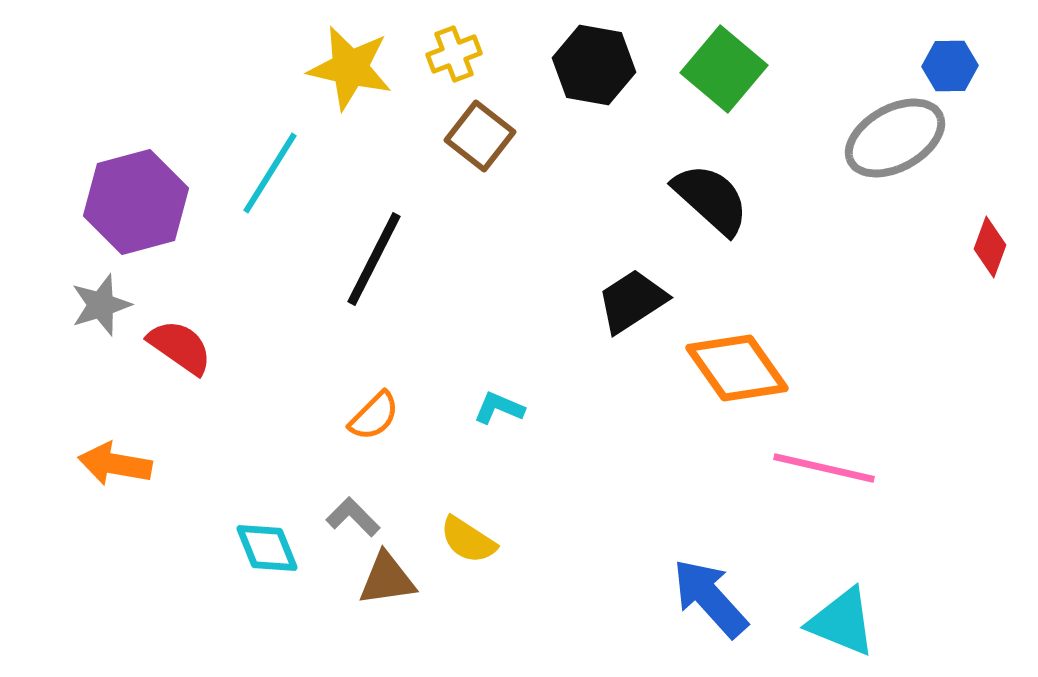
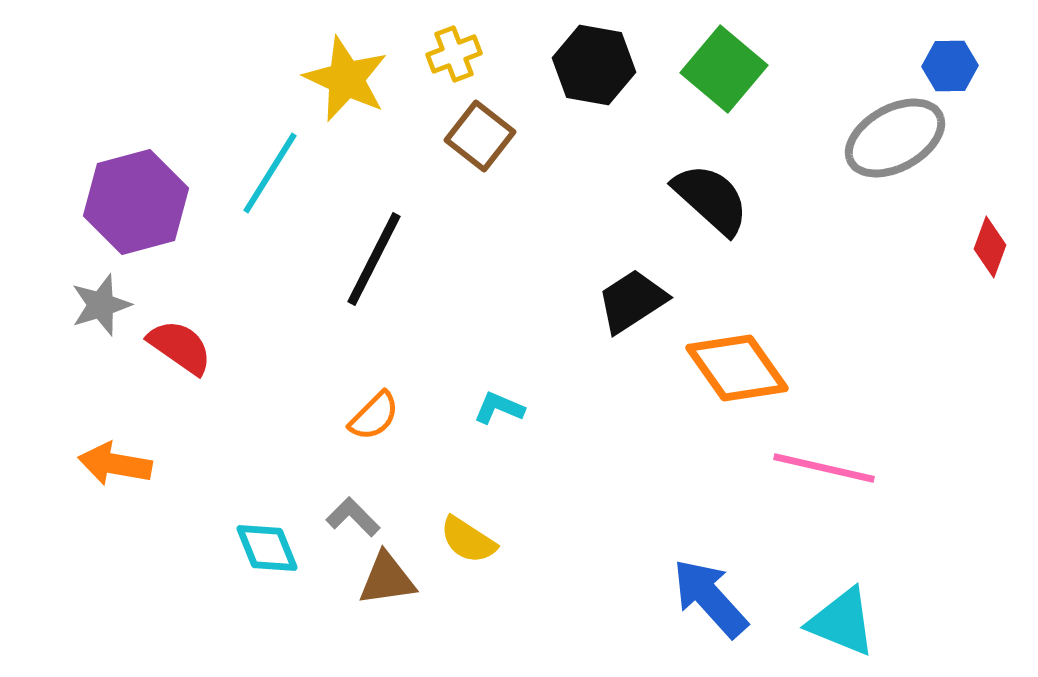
yellow star: moved 4 px left, 11 px down; rotated 12 degrees clockwise
